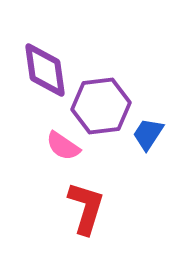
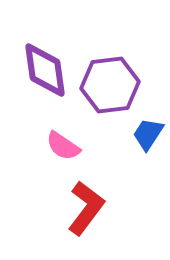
purple hexagon: moved 9 px right, 21 px up
red L-shape: rotated 20 degrees clockwise
